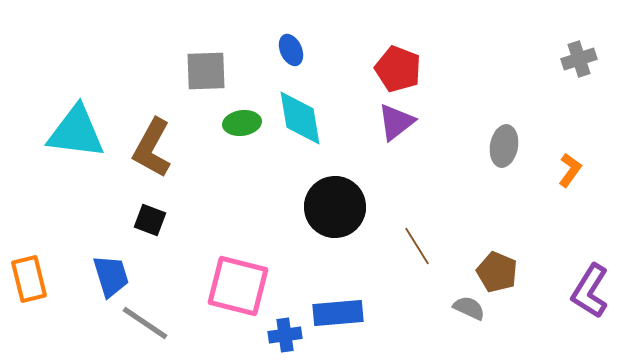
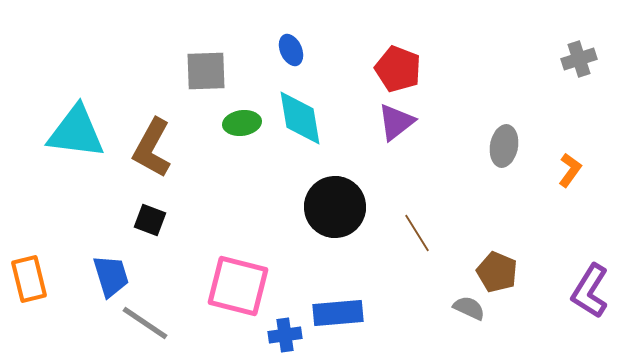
brown line: moved 13 px up
